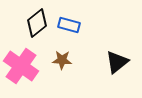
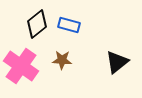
black diamond: moved 1 px down
